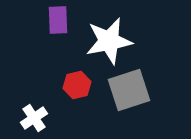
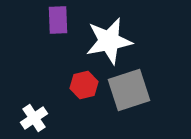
red hexagon: moved 7 px right
